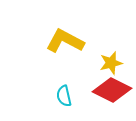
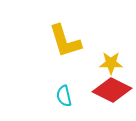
yellow L-shape: rotated 135 degrees counterclockwise
yellow star: rotated 15 degrees clockwise
